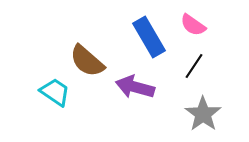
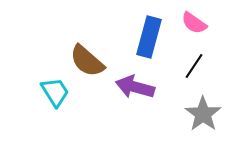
pink semicircle: moved 1 px right, 2 px up
blue rectangle: rotated 45 degrees clockwise
cyan trapezoid: rotated 24 degrees clockwise
